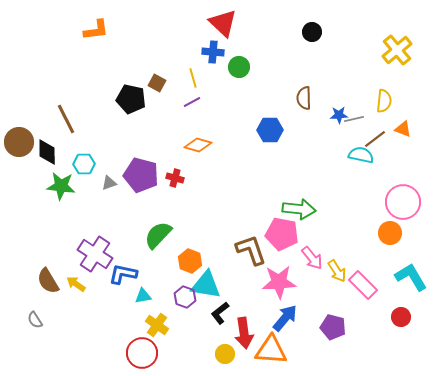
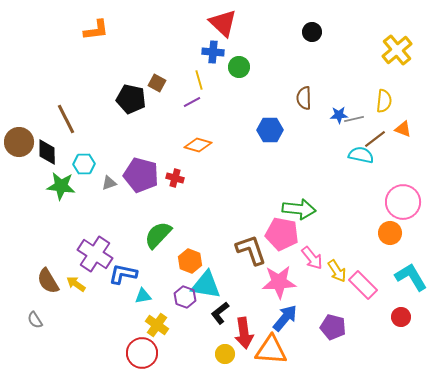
yellow line at (193, 78): moved 6 px right, 2 px down
